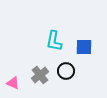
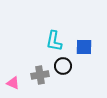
black circle: moved 3 px left, 5 px up
gray cross: rotated 30 degrees clockwise
